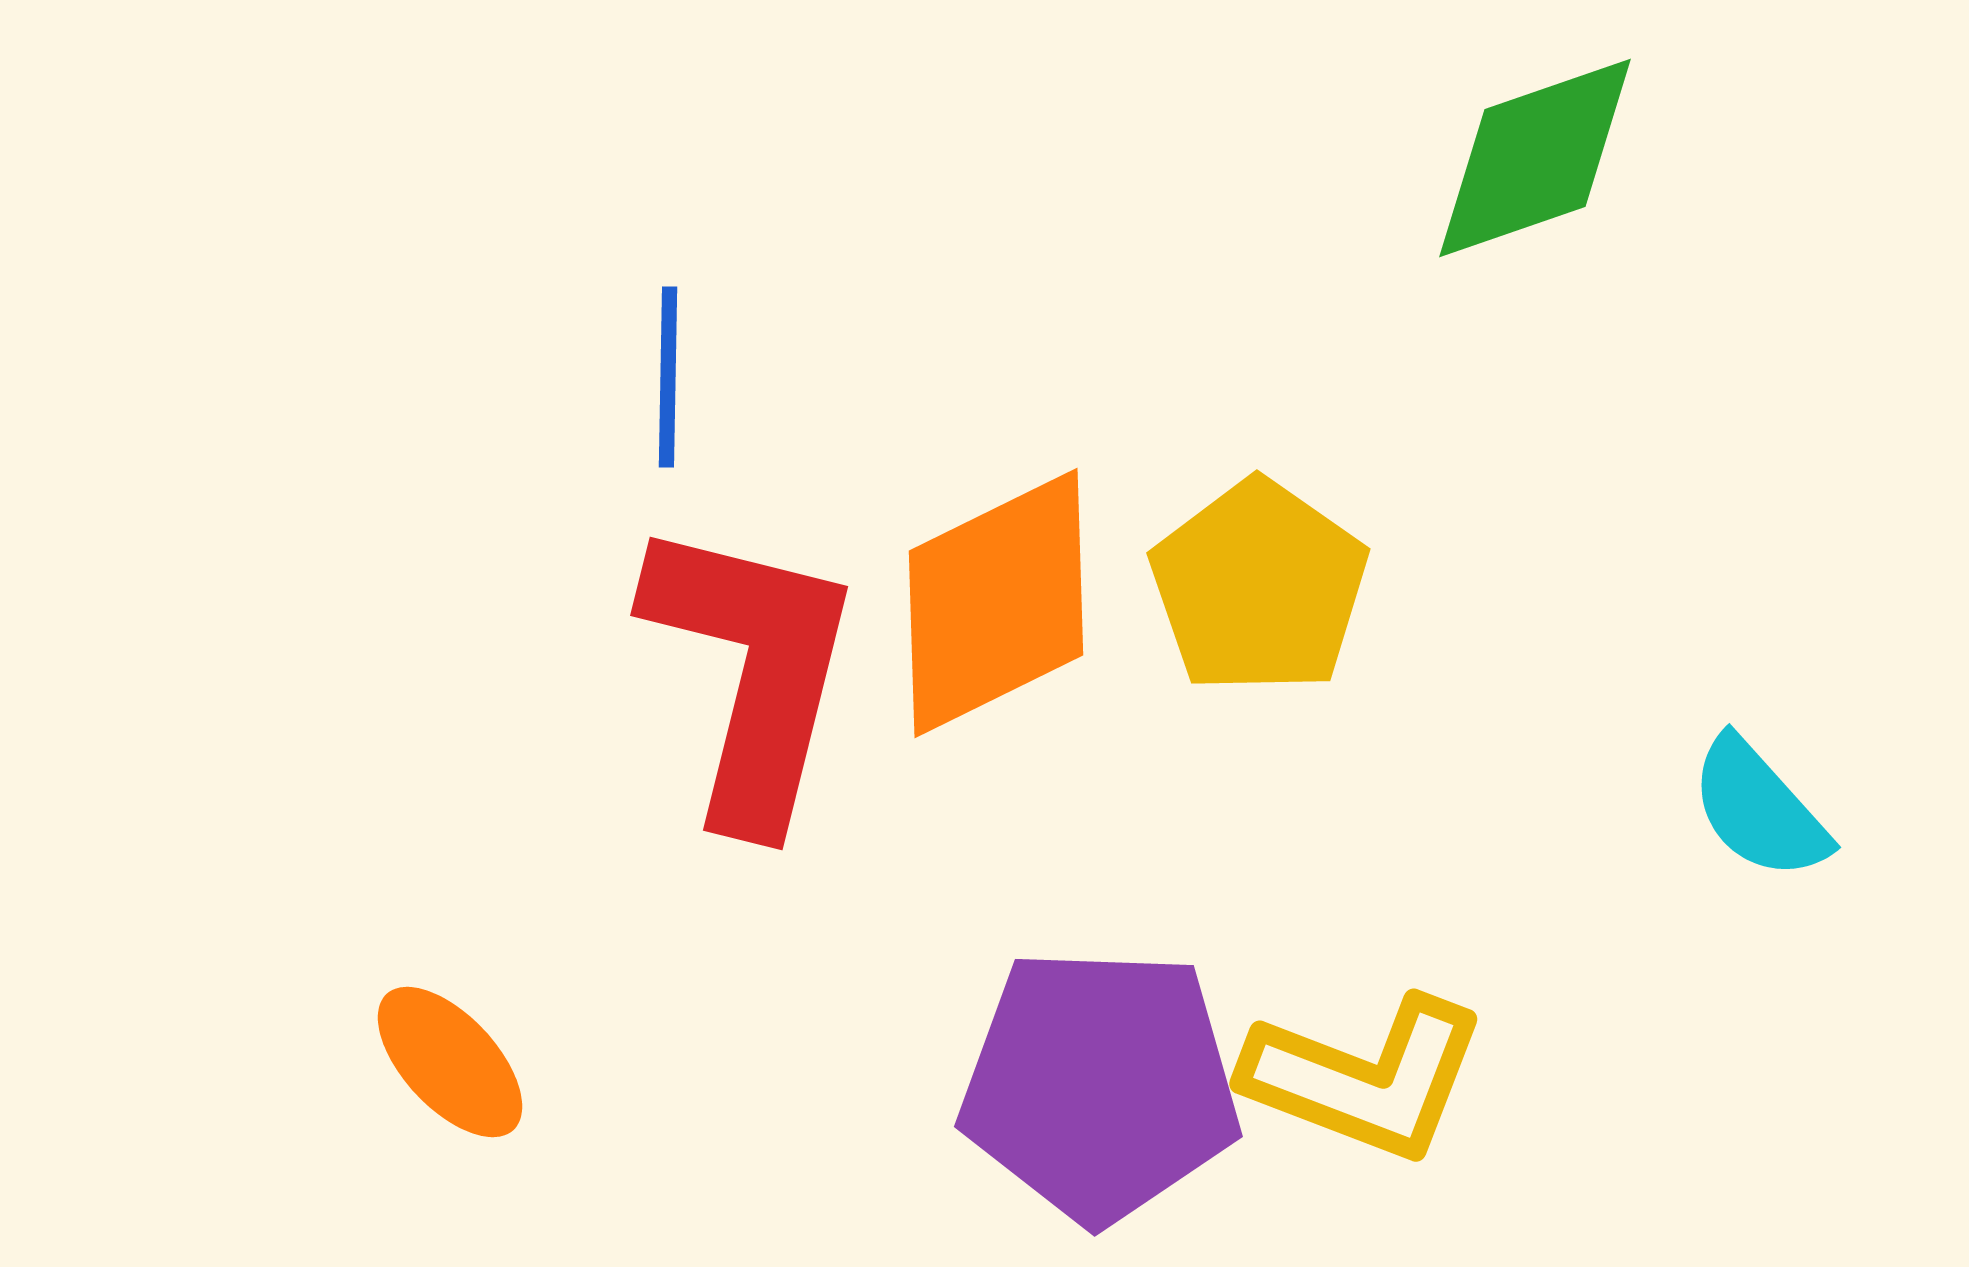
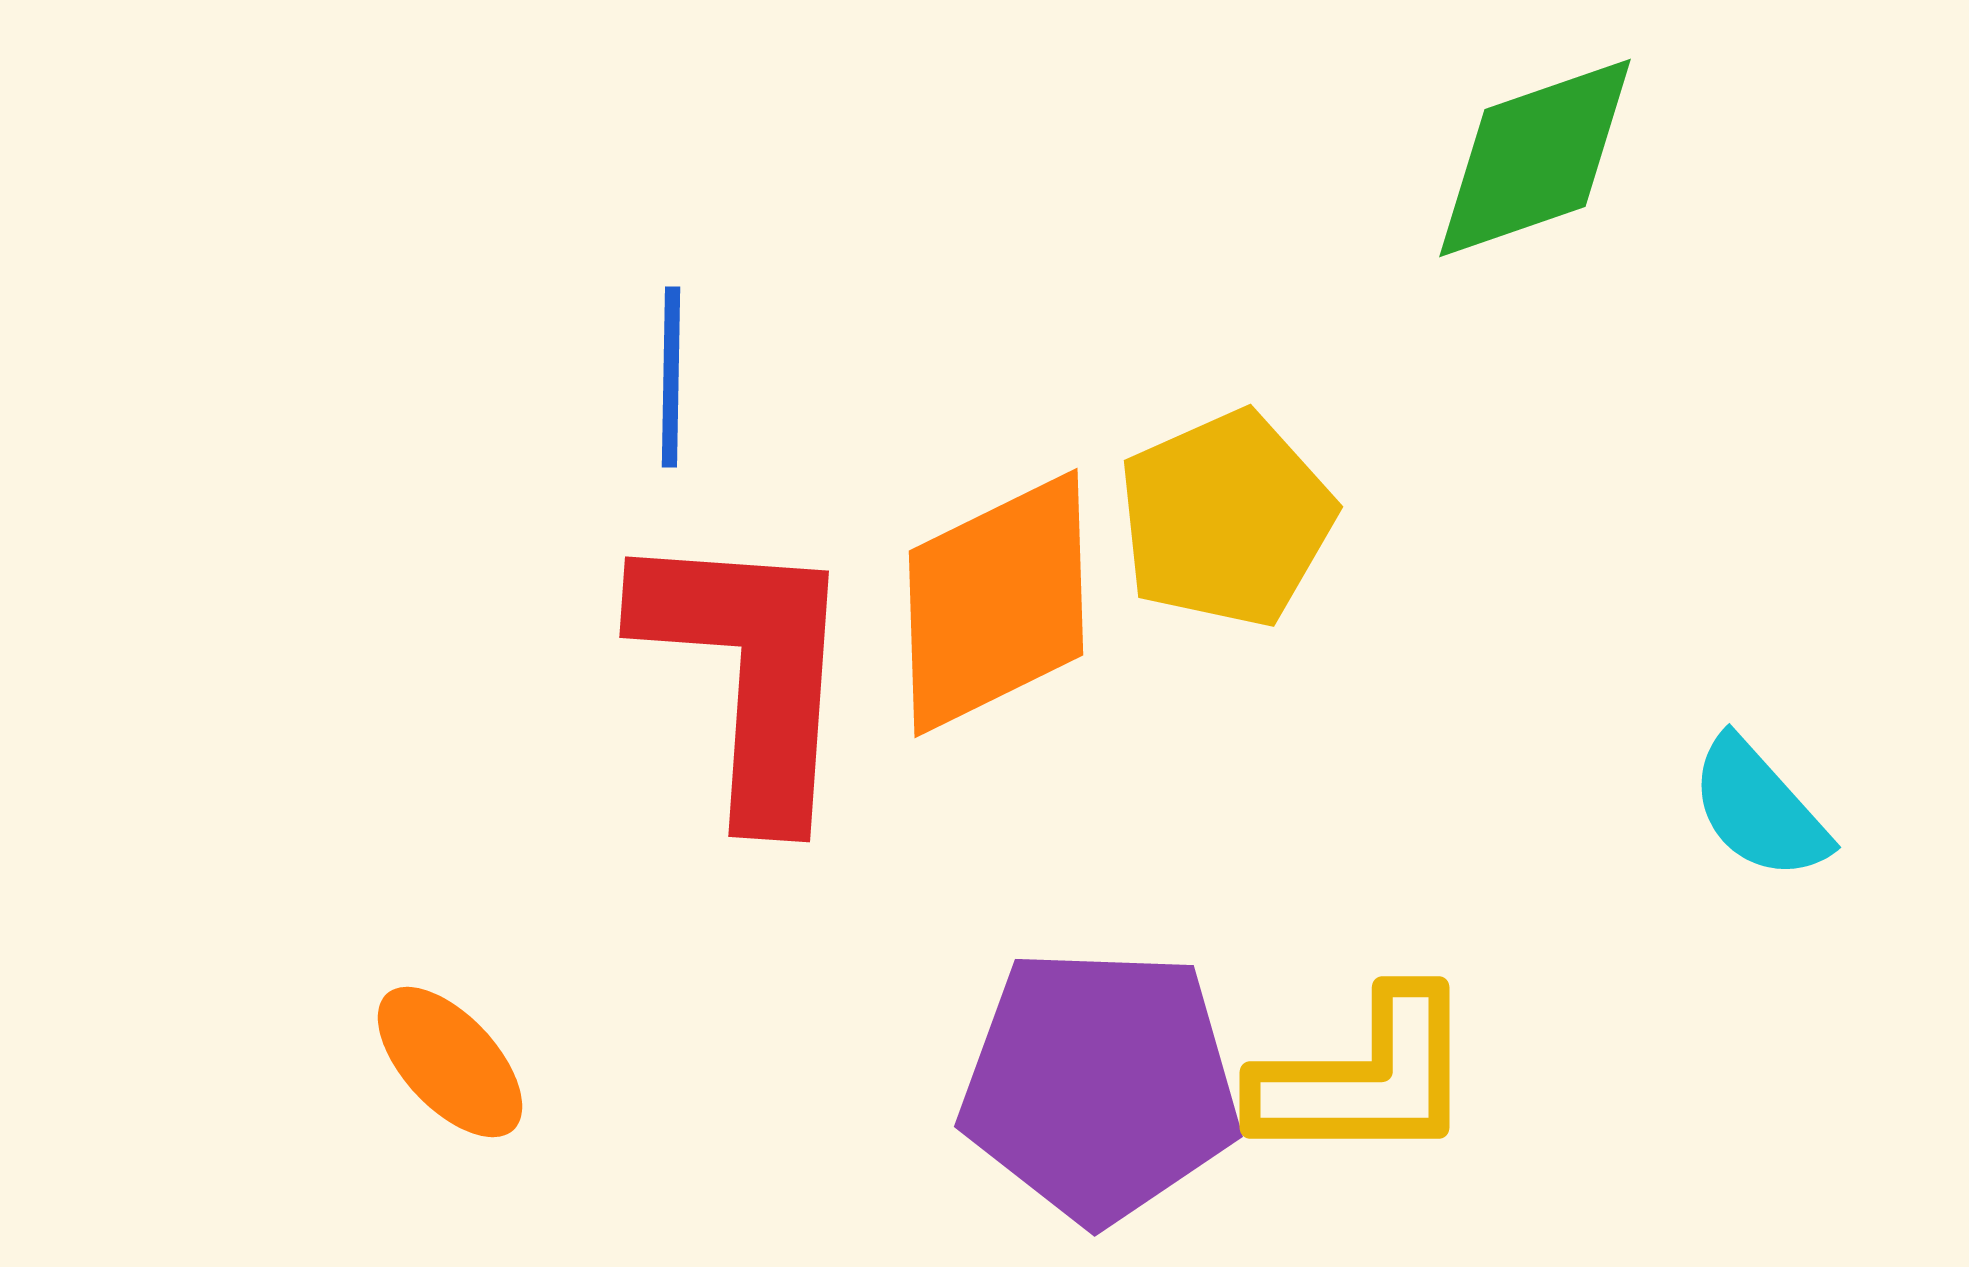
blue line: moved 3 px right
yellow pentagon: moved 33 px left, 68 px up; rotated 13 degrees clockwise
red L-shape: moved 3 px left; rotated 10 degrees counterclockwise
yellow L-shape: rotated 21 degrees counterclockwise
